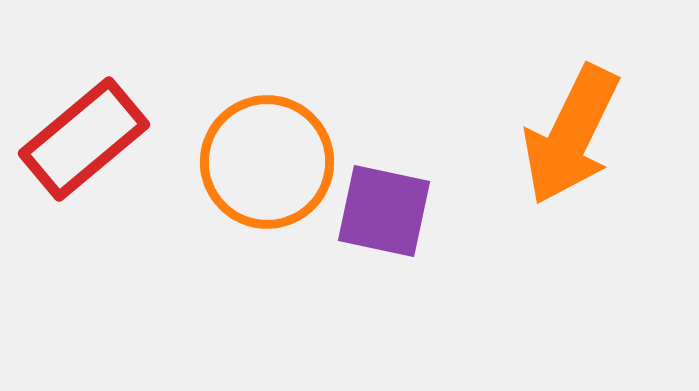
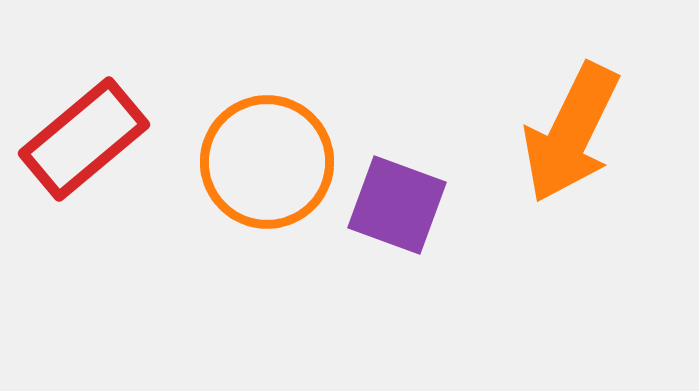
orange arrow: moved 2 px up
purple square: moved 13 px right, 6 px up; rotated 8 degrees clockwise
